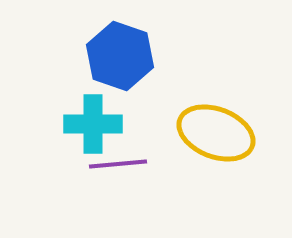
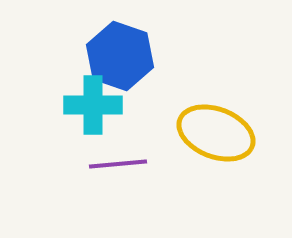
cyan cross: moved 19 px up
